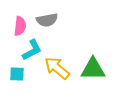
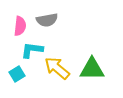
cyan L-shape: rotated 145 degrees counterclockwise
green triangle: moved 1 px left
cyan square: rotated 35 degrees counterclockwise
